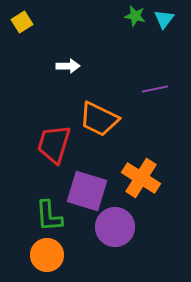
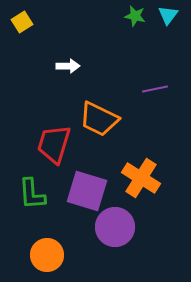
cyan triangle: moved 4 px right, 4 px up
green L-shape: moved 17 px left, 22 px up
